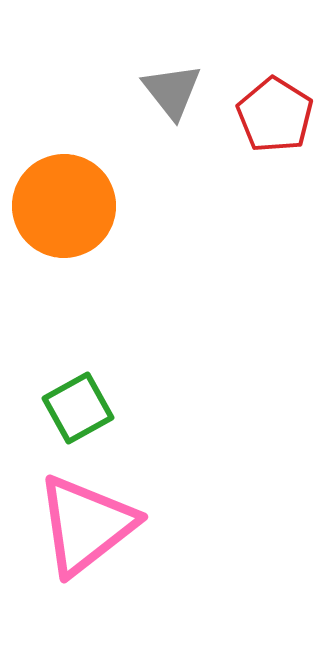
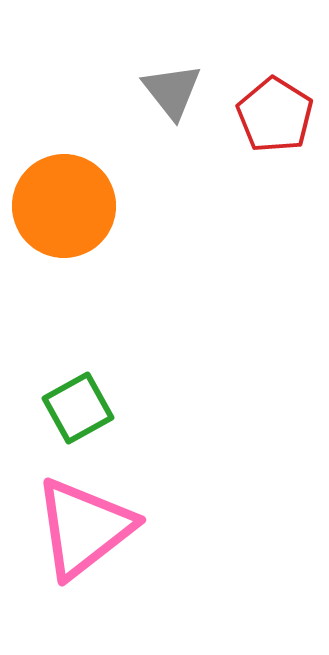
pink triangle: moved 2 px left, 3 px down
